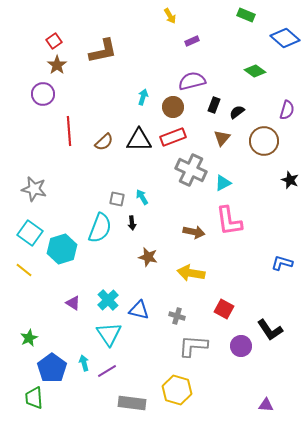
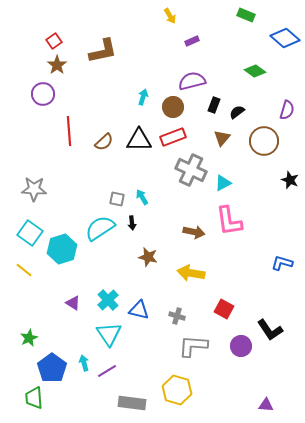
gray star at (34, 189): rotated 10 degrees counterclockwise
cyan semicircle at (100, 228): rotated 144 degrees counterclockwise
